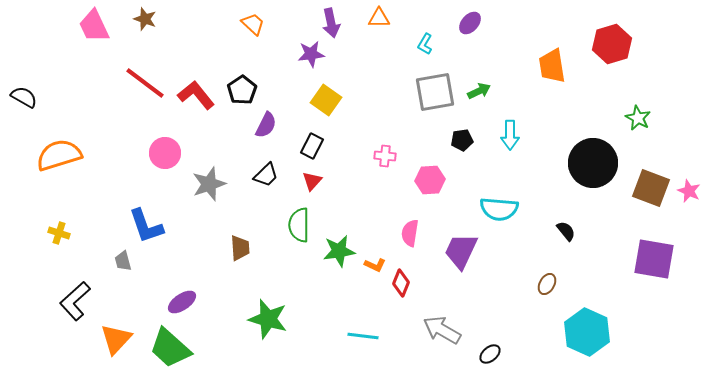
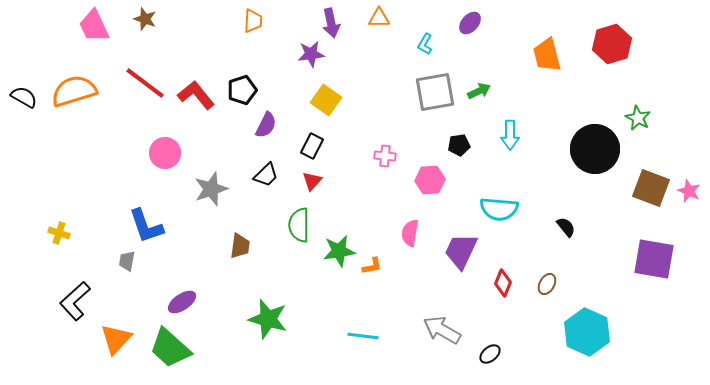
orange trapezoid at (253, 24): moved 3 px up; rotated 50 degrees clockwise
orange trapezoid at (552, 66): moved 5 px left, 11 px up; rotated 6 degrees counterclockwise
black pentagon at (242, 90): rotated 16 degrees clockwise
black pentagon at (462, 140): moved 3 px left, 5 px down
orange semicircle at (59, 155): moved 15 px right, 64 px up
black circle at (593, 163): moved 2 px right, 14 px up
gray star at (209, 184): moved 2 px right, 5 px down
black semicircle at (566, 231): moved 4 px up
brown trapezoid at (240, 248): moved 2 px up; rotated 12 degrees clockwise
gray trapezoid at (123, 261): moved 4 px right; rotated 25 degrees clockwise
orange L-shape at (375, 265): moved 3 px left, 1 px down; rotated 35 degrees counterclockwise
red diamond at (401, 283): moved 102 px right
